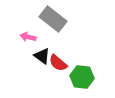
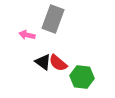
gray rectangle: rotated 72 degrees clockwise
pink arrow: moved 1 px left, 2 px up
black triangle: moved 1 px right, 6 px down
